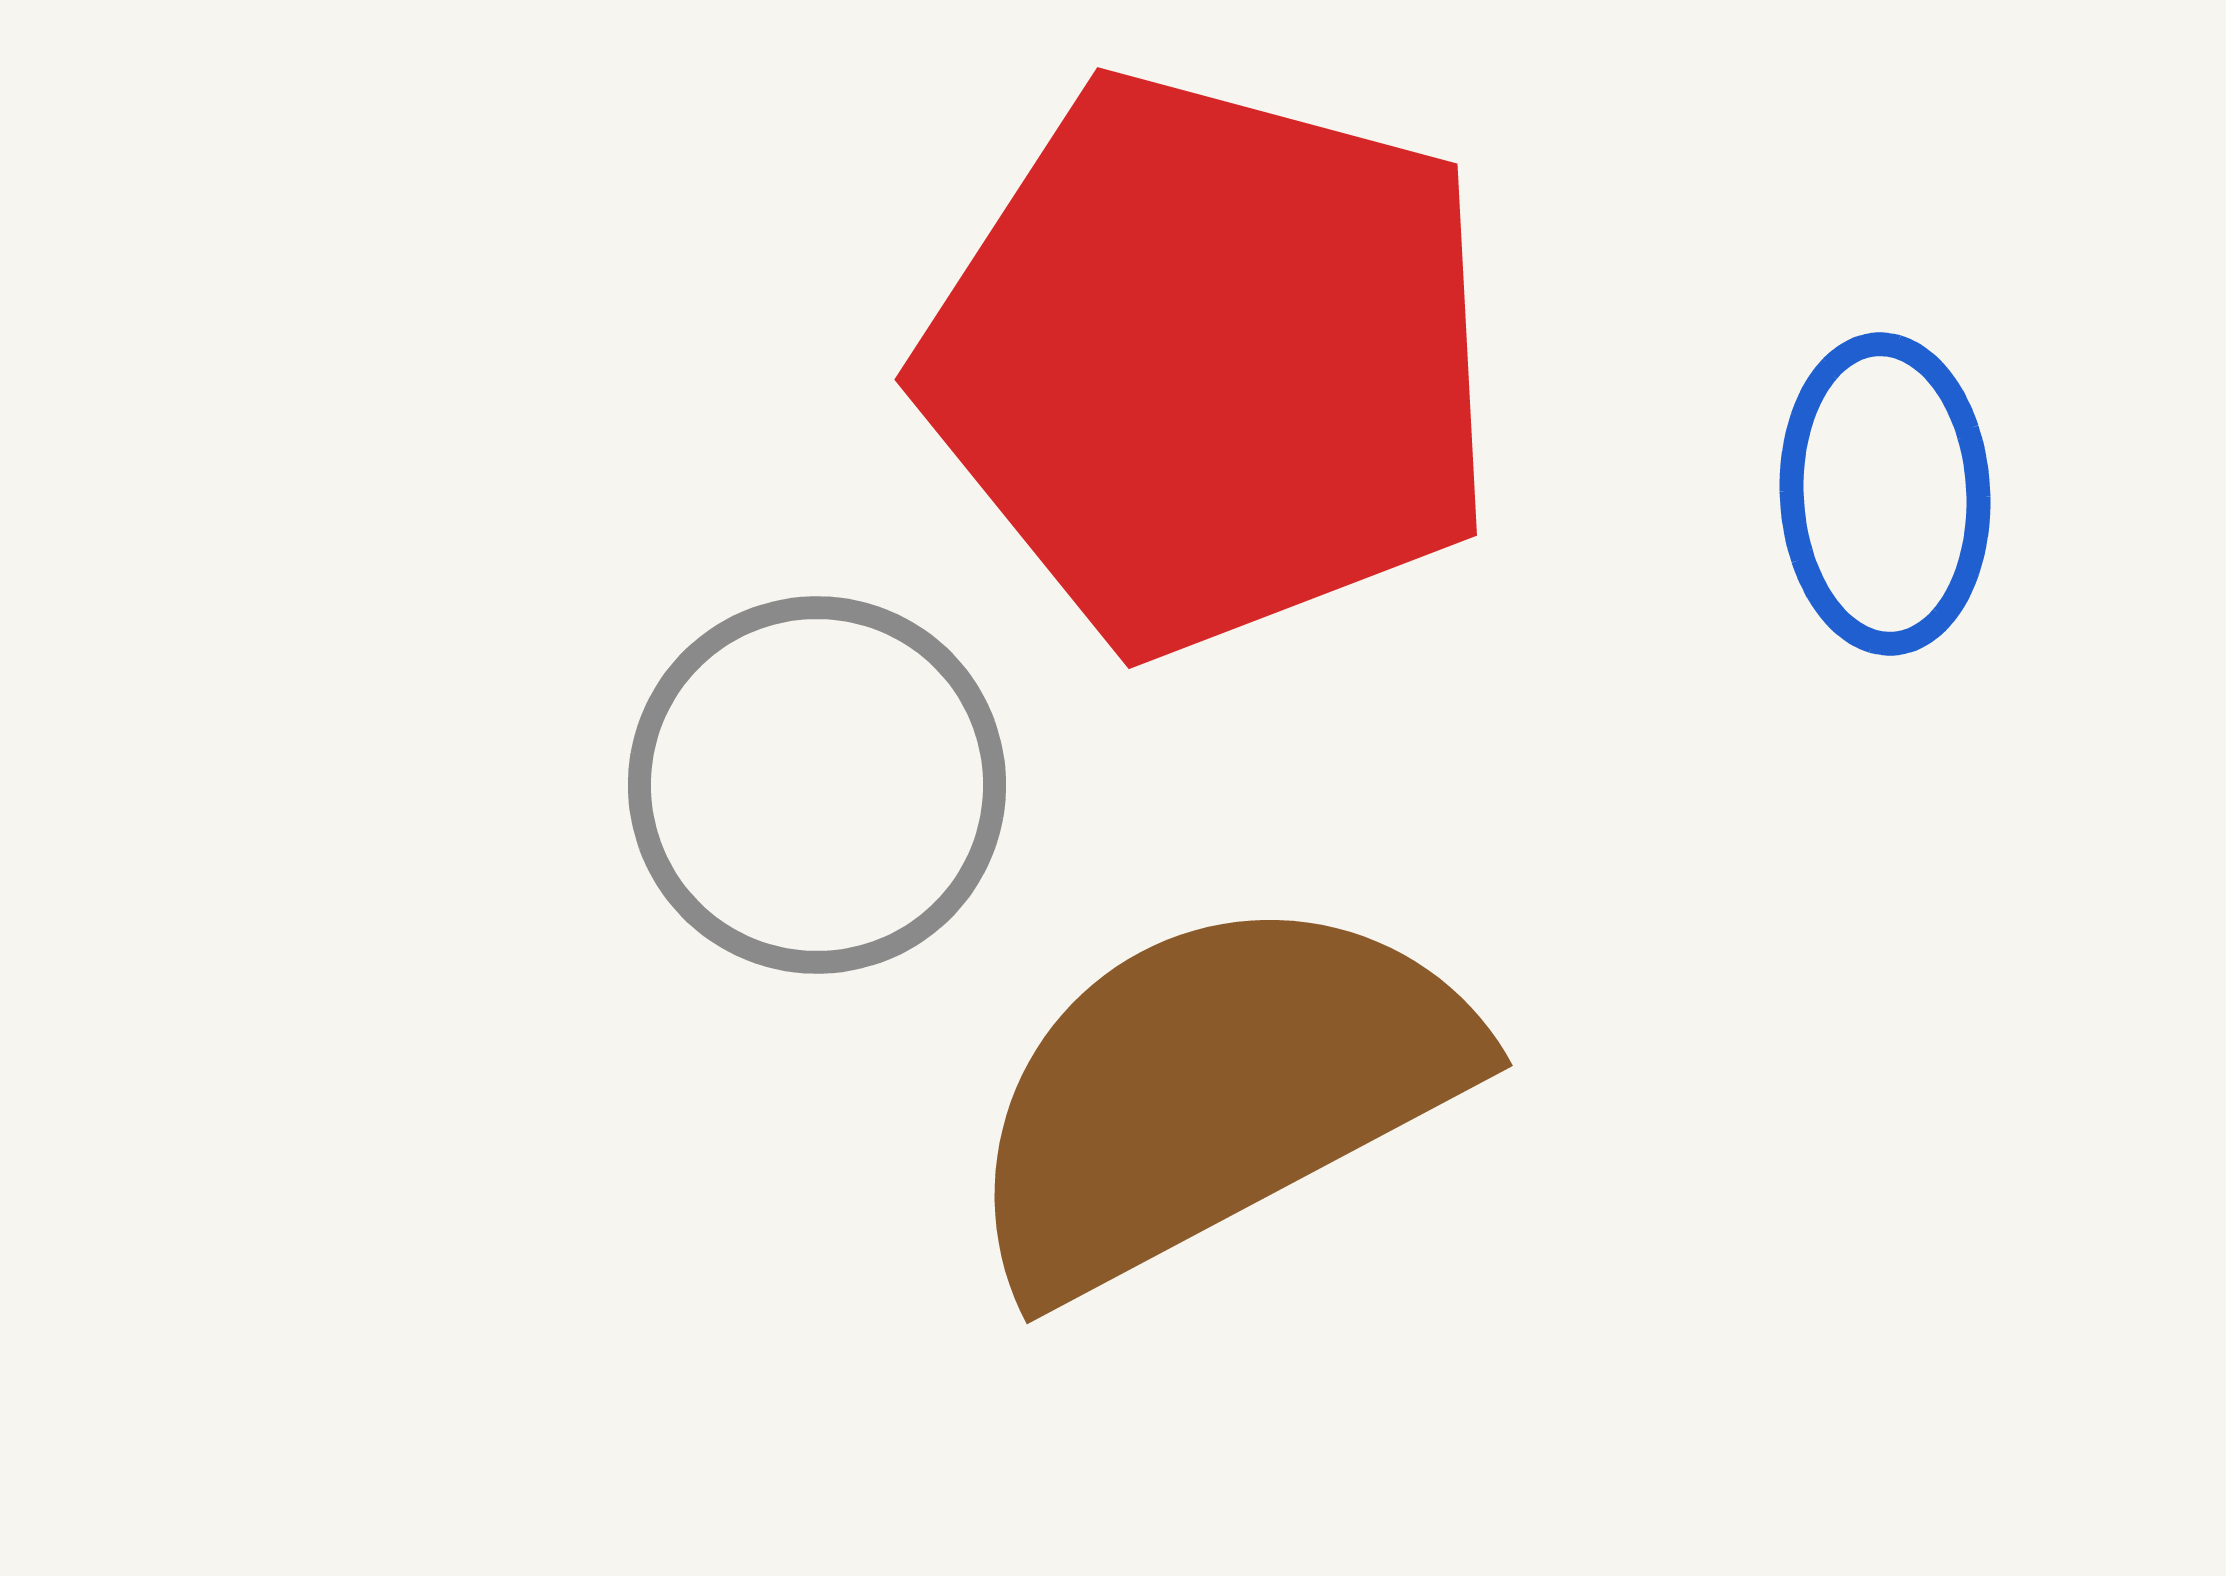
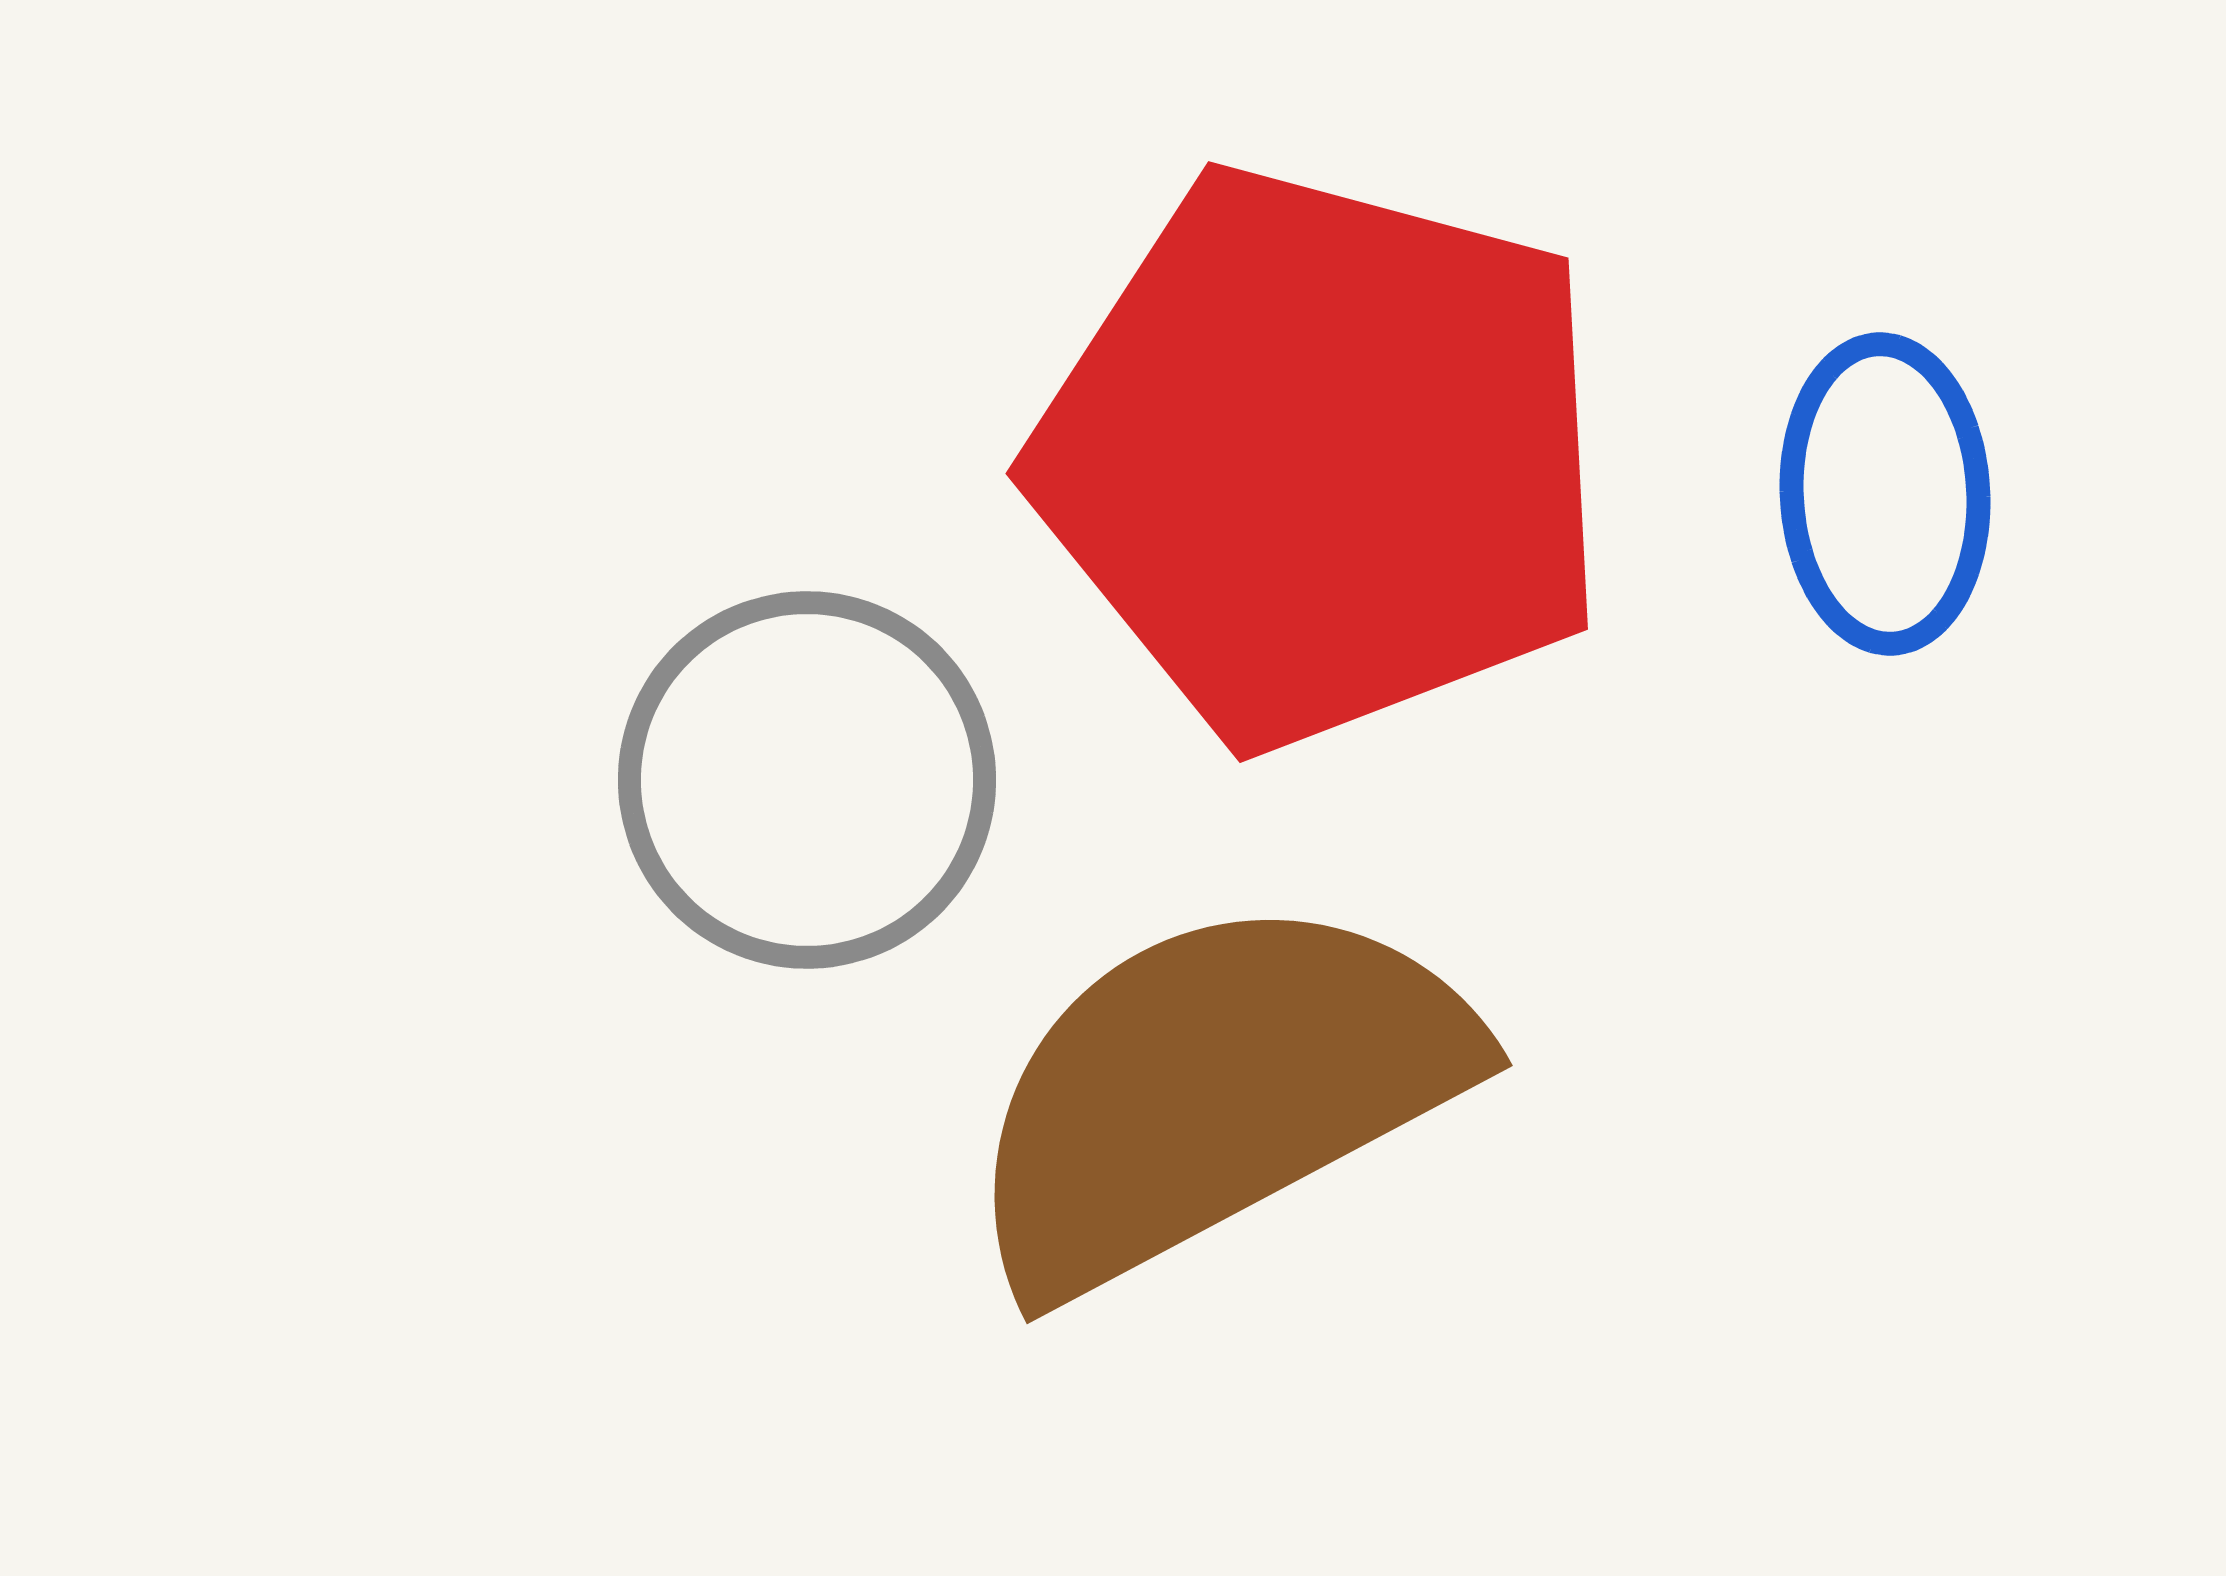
red pentagon: moved 111 px right, 94 px down
gray circle: moved 10 px left, 5 px up
